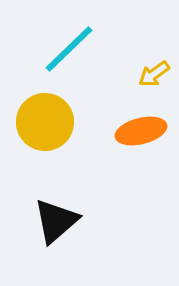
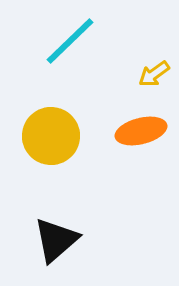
cyan line: moved 1 px right, 8 px up
yellow circle: moved 6 px right, 14 px down
black triangle: moved 19 px down
